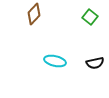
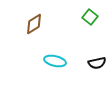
brown diamond: moved 10 px down; rotated 15 degrees clockwise
black semicircle: moved 2 px right
